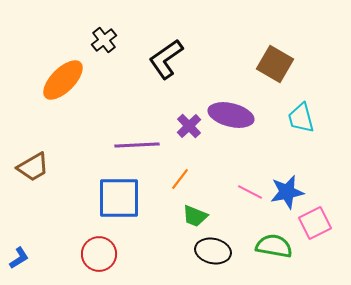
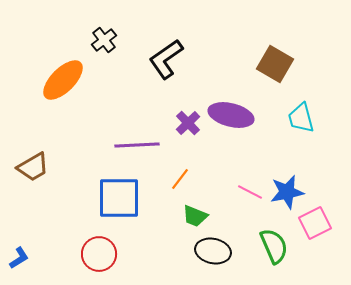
purple cross: moved 1 px left, 3 px up
green semicircle: rotated 57 degrees clockwise
